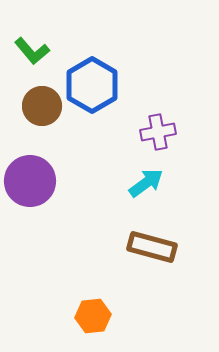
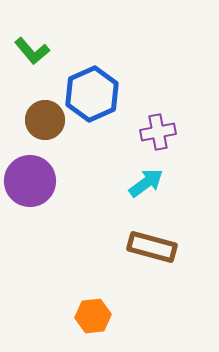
blue hexagon: moved 9 px down; rotated 6 degrees clockwise
brown circle: moved 3 px right, 14 px down
